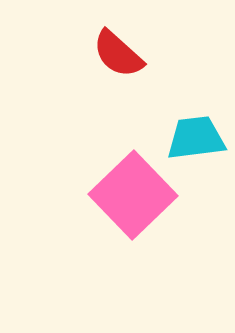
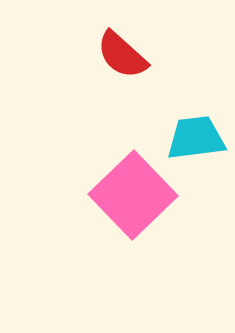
red semicircle: moved 4 px right, 1 px down
